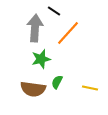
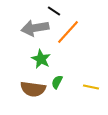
gray arrow: rotated 104 degrees counterclockwise
orange line: moved 1 px up
green star: rotated 30 degrees counterclockwise
yellow line: moved 1 px right, 1 px up
